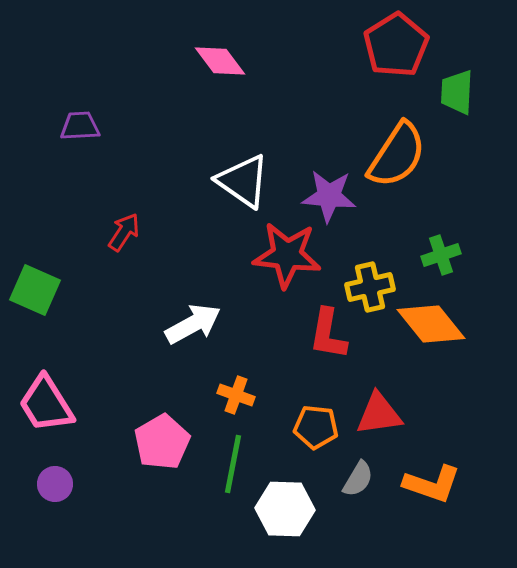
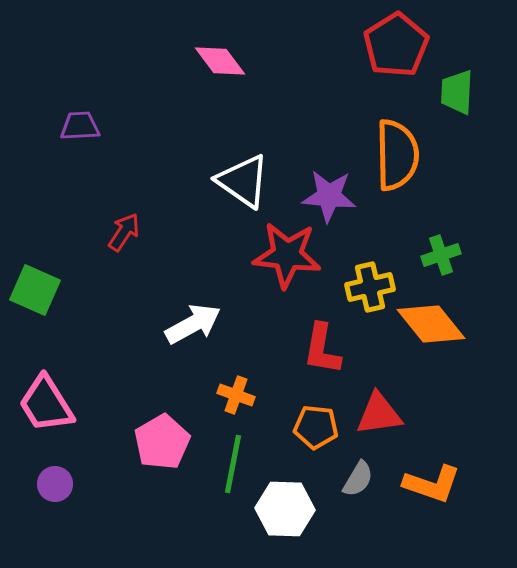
orange semicircle: rotated 34 degrees counterclockwise
red L-shape: moved 6 px left, 15 px down
